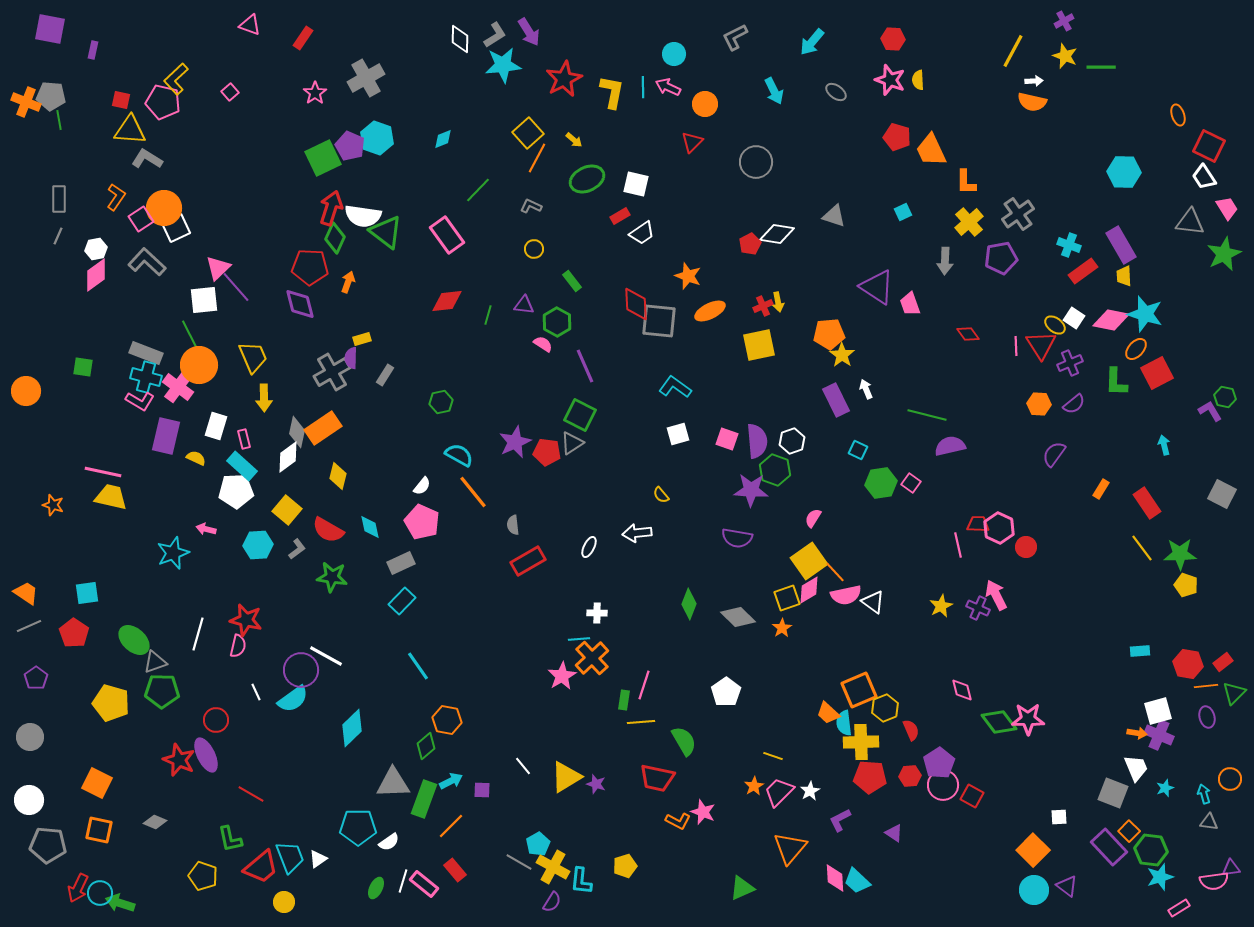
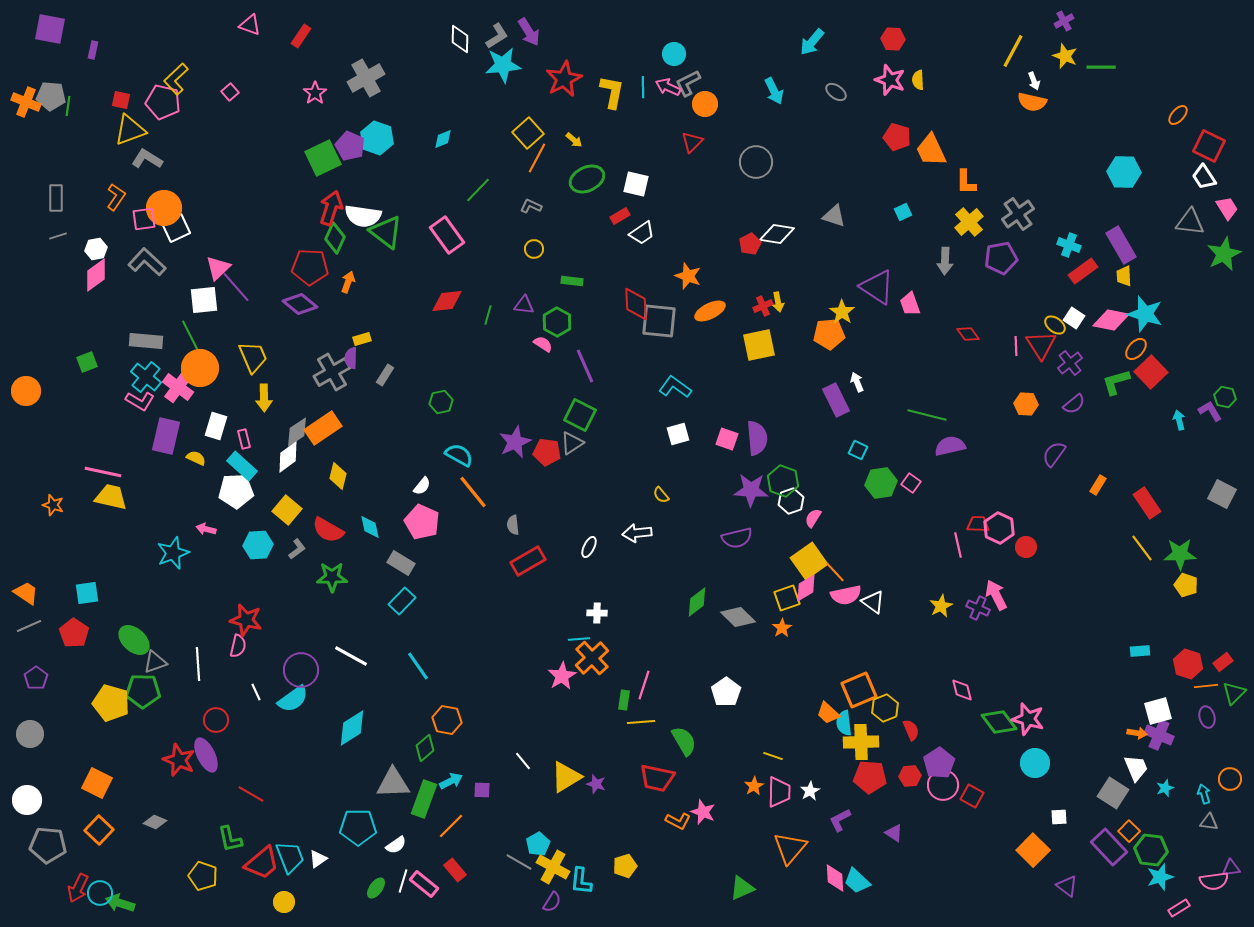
gray L-shape at (495, 35): moved 2 px right, 1 px down
gray L-shape at (735, 37): moved 47 px left, 46 px down
red rectangle at (303, 38): moved 2 px left, 2 px up
white arrow at (1034, 81): rotated 72 degrees clockwise
orange ellipse at (1178, 115): rotated 60 degrees clockwise
green line at (59, 120): moved 9 px right, 14 px up; rotated 18 degrees clockwise
yellow triangle at (130, 130): rotated 24 degrees counterclockwise
gray rectangle at (59, 199): moved 3 px left, 1 px up
pink square at (141, 219): moved 3 px right; rotated 25 degrees clockwise
gray line at (58, 236): rotated 48 degrees clockwise
green rectangle at (572, 281): rotated 45 degrees counterclockwise
purple diamond at (300, 304): rotated 36 degrees counterclockwise
gray rectangle at (146, 353): moved 12 px up; rotated 16 degrees counterclockwise
yellow star at (842, 355): moved 43 px up
purple cross at (1070, 363): rotated 15 degrees counterclockwise
orange circle at (199, 365): moved 1 px right, 3 px down
green square at (83, 367): moved 4 px right, 5 px up; rotated 30 degrees counterclockwise
red square at (1157, 373): moved 6 px left, 1 px up; rotated 16 degrees counterclockwise
cyan cross at (146, 377): rotated 24 degrees clockwise
green L-shape at (1116, 382): rotated 72 degrees clockwise
white arrow at (866, 389): moved 9 px left, 7 px up
orange hexagon at (1039, 404): moved 13 px left
gray diamond at (297, 432): rotated 44 degrees clockwise
purple semicircle at (757, 441): moved 3 px up
white hexagon at (792, 441): moved 1 px left, 60 px down
cyan arrow at (1164, 445): moved 15 px right, 25 px up
green hexagon at (775, 470): moved 8 px right, 11 px down
orange rectangle at (1101, 489): moved 3 px left, 4 px up
purple semicircle at (737, 538): rotated 24 degrees counterclockwise
gray rectangle at (401, 563): rotated 56 degrees clockwise
green star at (332, 577): rotated 8 degrees counterclockwise
pink diamond at (809, 590): moved 3 px left, 2 px up
green diamond at (689, 604): moved 8 px right, 2 px up; rotated 32 degrees clockwise
white line at (198, 634): moved 30 px down; rotated 20 degrees counterclockwise
white line at (326, 656): moved 25 px right
red hexagon at (1188, 664): rotated 8 degrees clockwise
green pentagon at (162, 691): moved 19 px left
pink star at (1028, 719): rotated 16 degrees clockwise
cyan diamond at (352, 728): rotated 12 degrees clockwise
gray circle at (30, 737): moved 3 px up
green diamond at (426, 746): moved 1 px left, 2 px down
white line at (523, 766): moved 5 px up
pink trapezoid at (779, 792): rotated 136 degrees clockwise
gray square at (1113, 793): rotated 12 degrees clockwise
white circle at (29, 800): moved 2 px left
orange square at (99, 830): rotated 32 degrees clockwise
white semicircle at (389, 842): moved 7 px right, 3 px down
red trapezoid at (261, 867): moved 1 px right, 4 px up
green ellipse at (376, 888): rotated 10 degrees clockwise
cyan circle at (1034, 890): moved 1 px right, 127 px up
